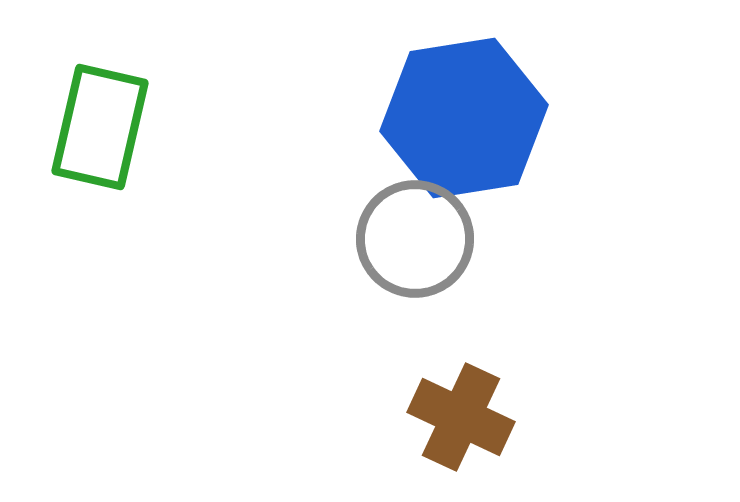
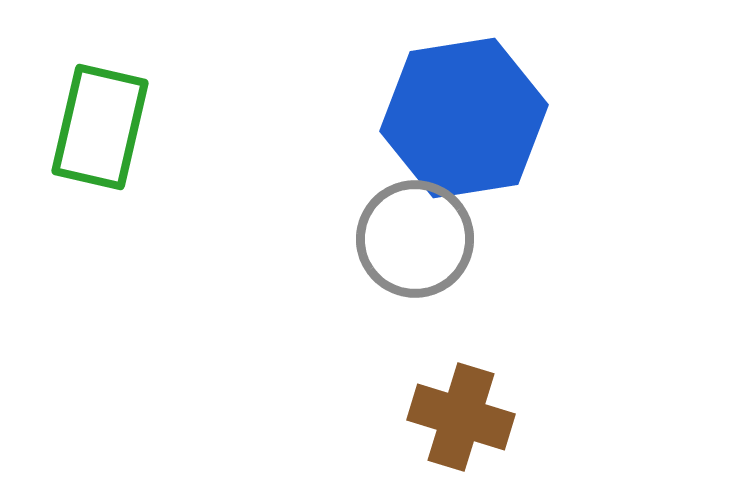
brown cross: rotated 8 degrees counterclockwise
